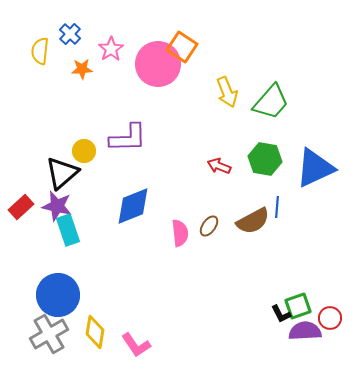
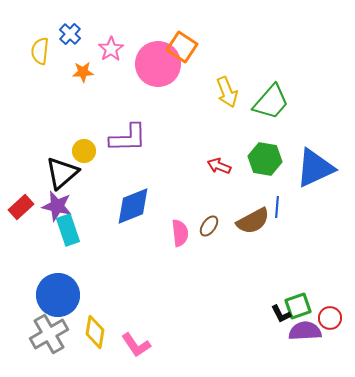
orange star: moved 1 px right, 3 px down
